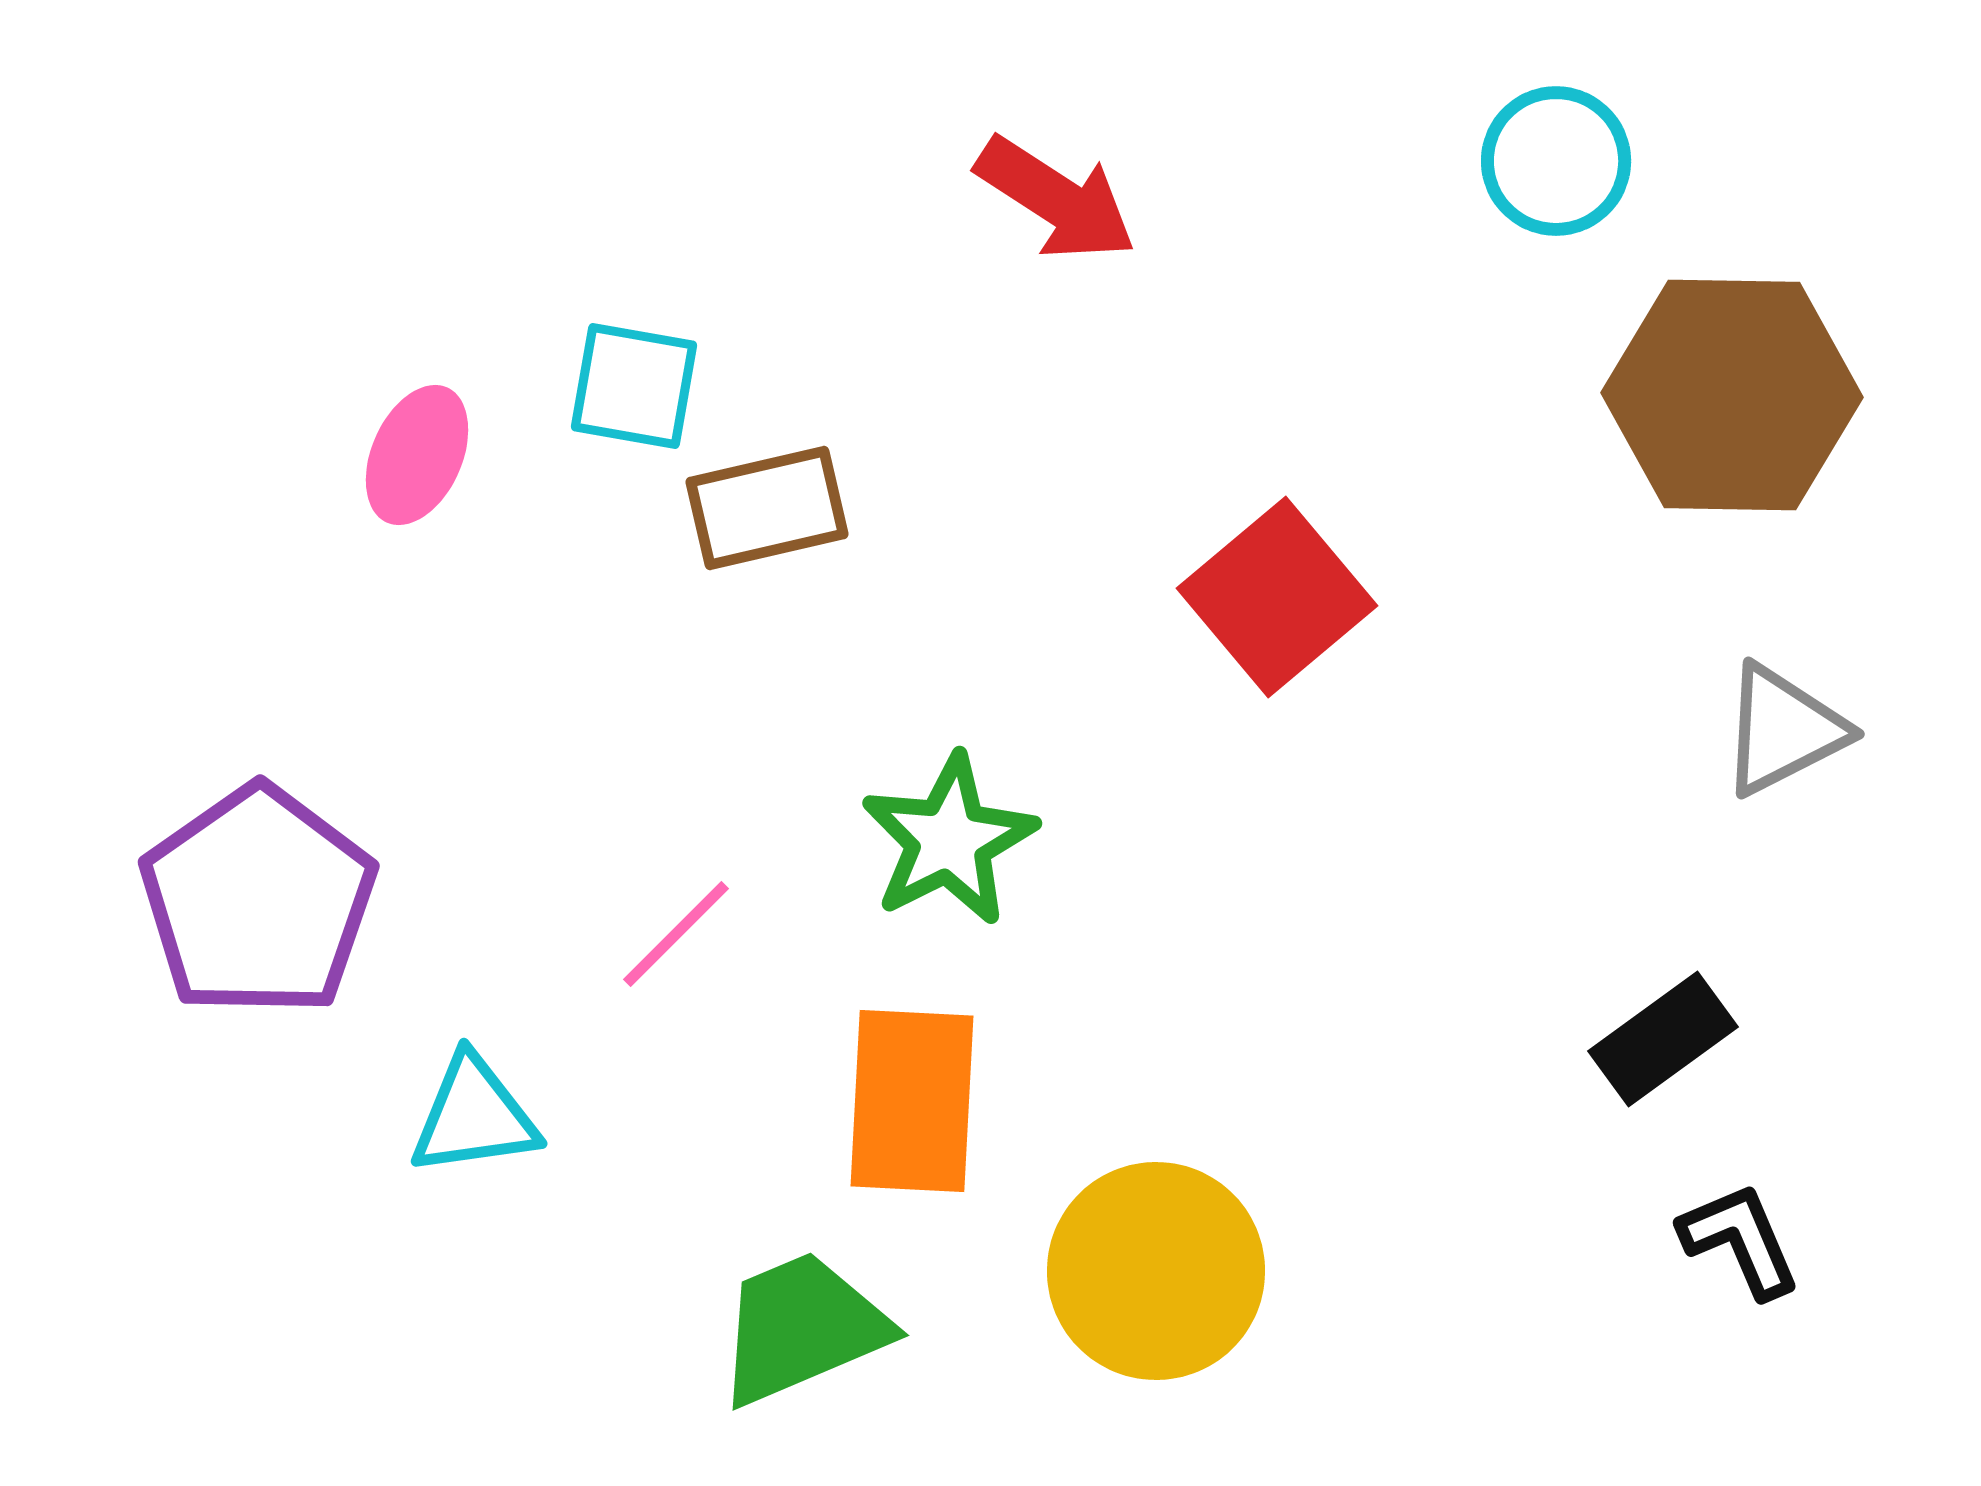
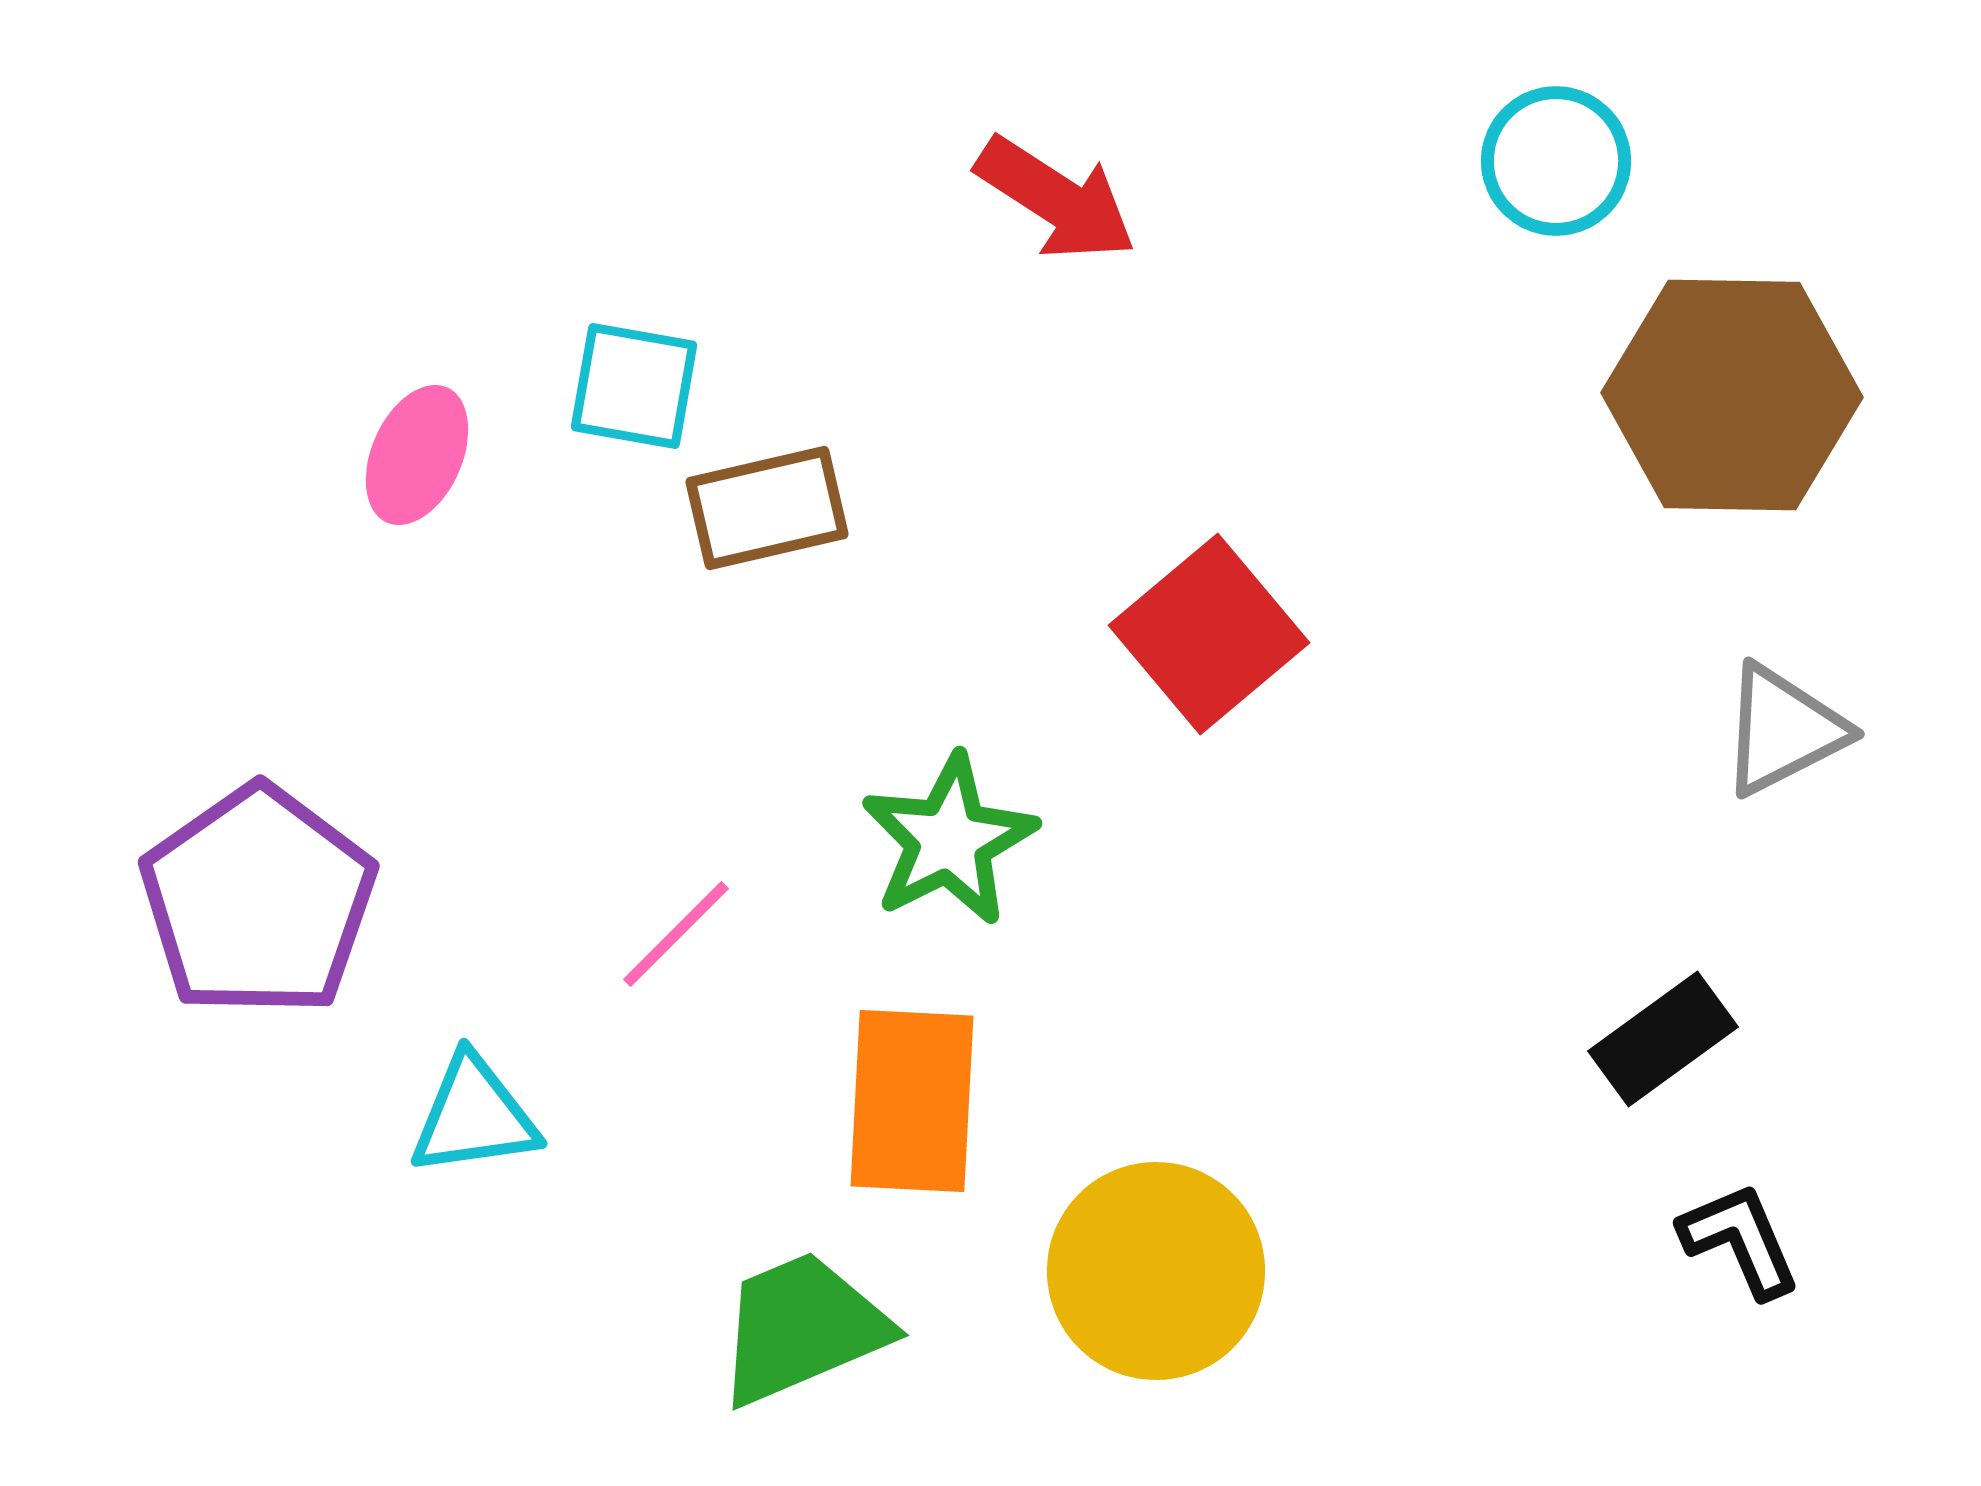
red square: moved 68 px left, 37 px down
